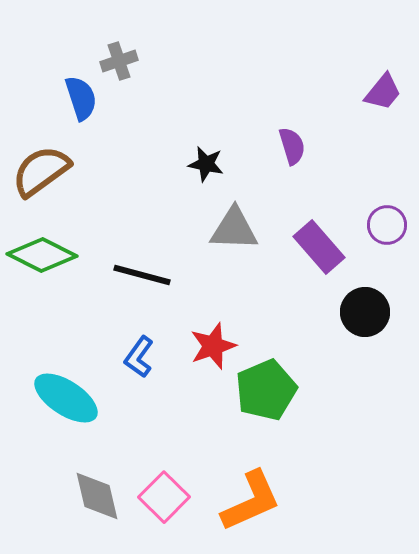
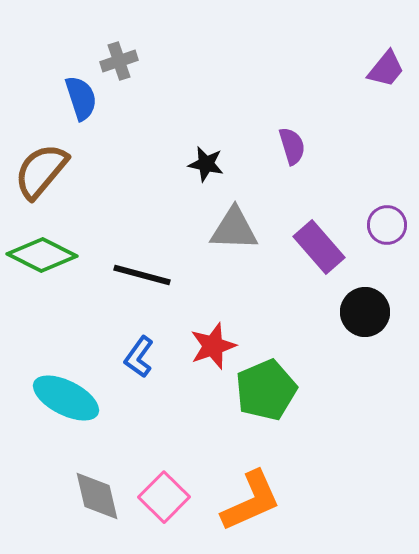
purple trapezoid: moved 3 px right, 23 px up
brown semicircle: rotated 14 degrees counterclockwise
cyan ellipse: rotated 6 degrees counterclockwise
